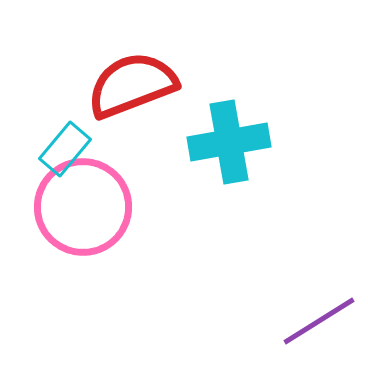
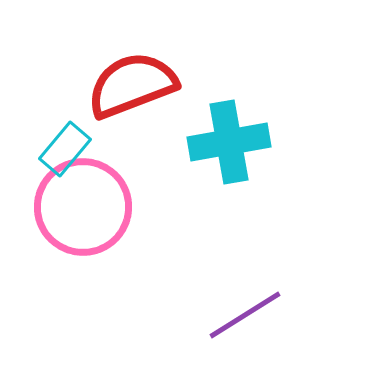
purple line: moved 74 px left, 6 px up
